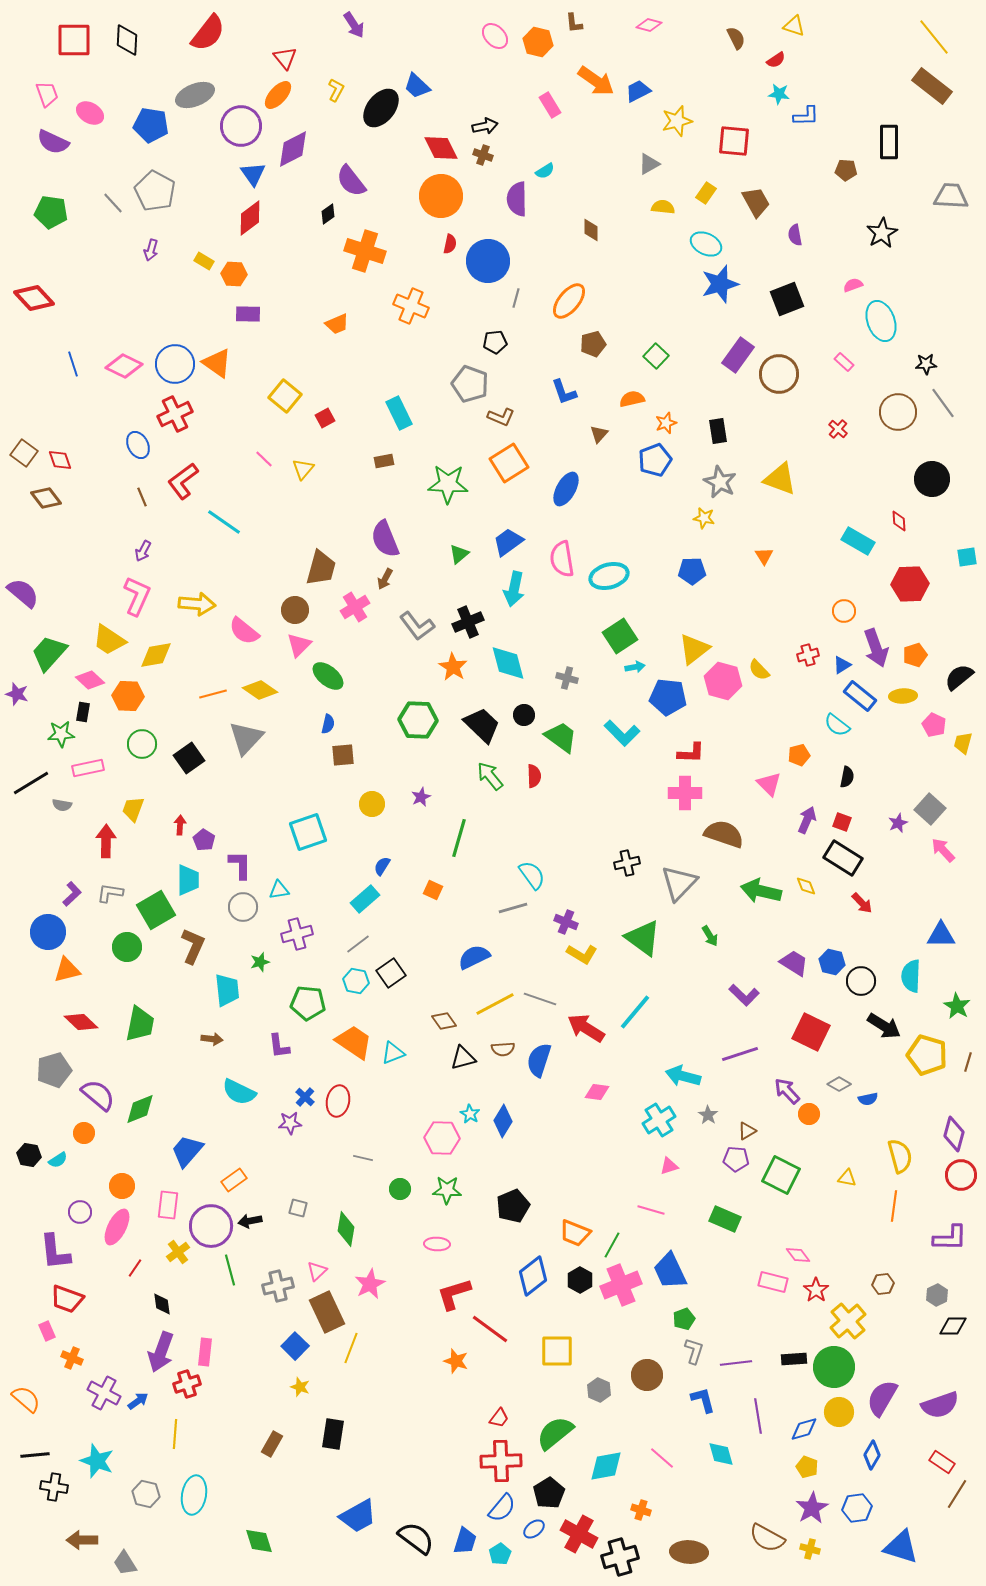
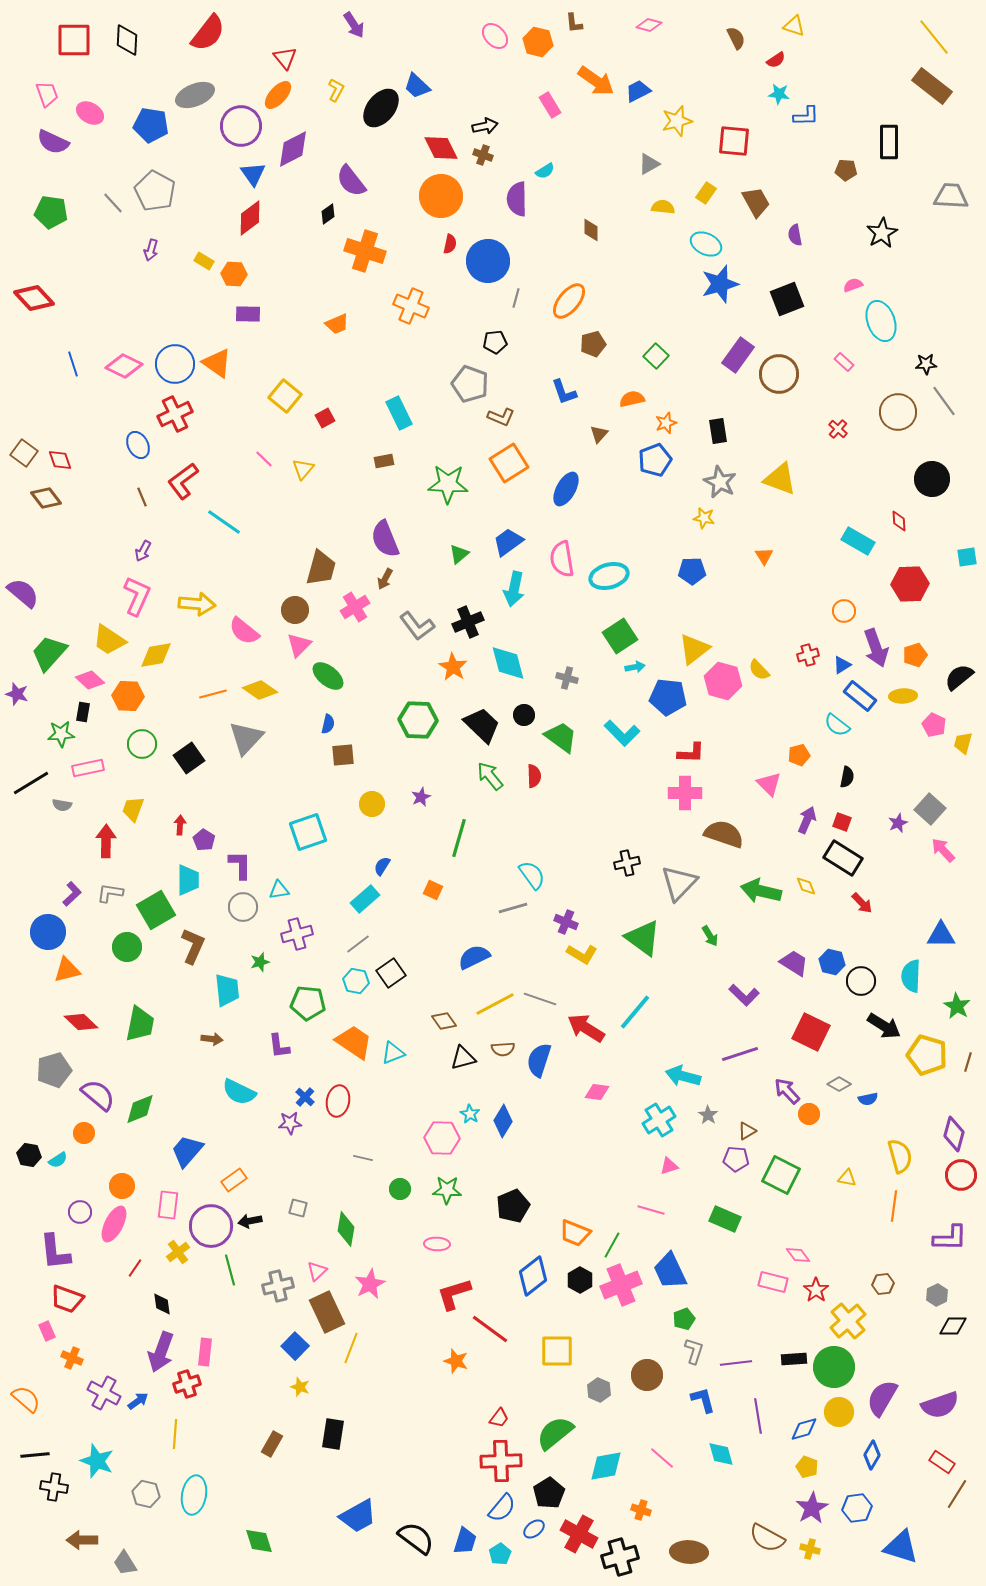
gray line at (943, 403): moved 1 px right, 2 px up
pink ellipse at (117, 1227): moved 3 px left, 3 px up
